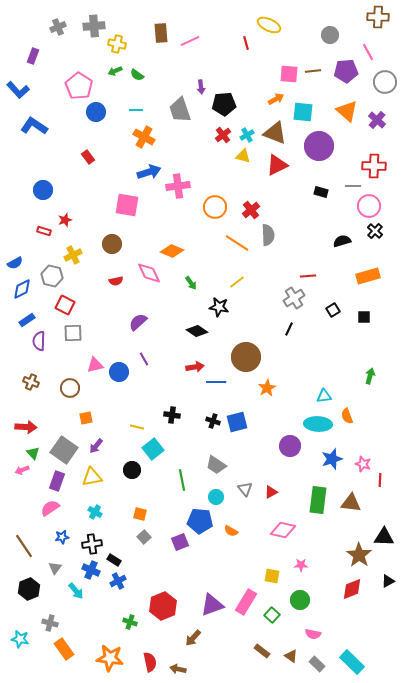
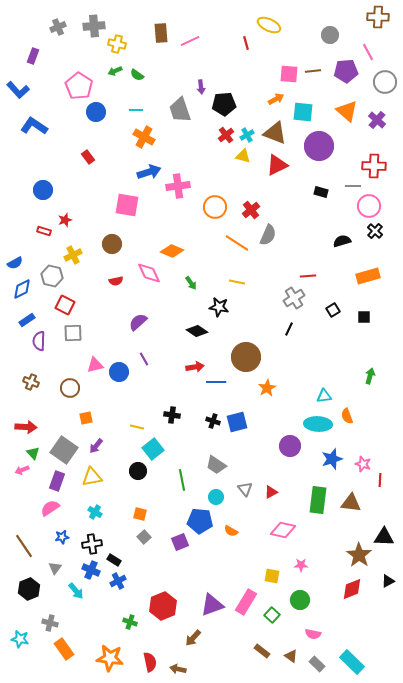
red cross at (223, 135): moved 3 px right
gray semicircle at (268, 235): rotated 25 degrees clockwise
yellow line at (237, 282): rotated 49 degrees clockwise
black circle at (132, 470): moved 6 px right, 1 px down
